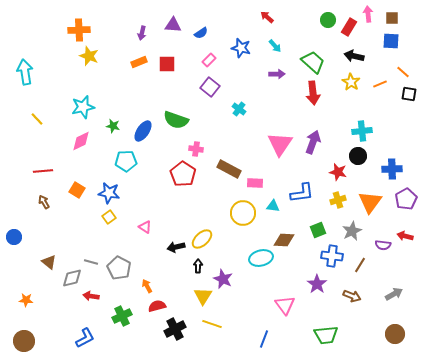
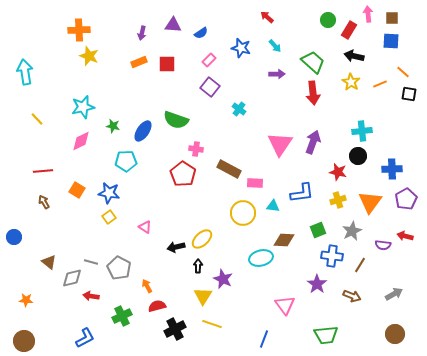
red rectangle at (349, 27): moved 3 px down
